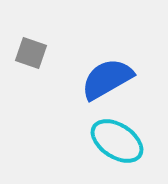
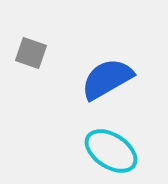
cyan ellipse: moved 6 px left, 10 px down
